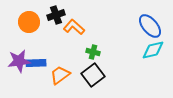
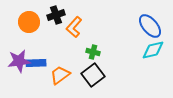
orange L-shape: rotated 90 degrees counterclockwise
